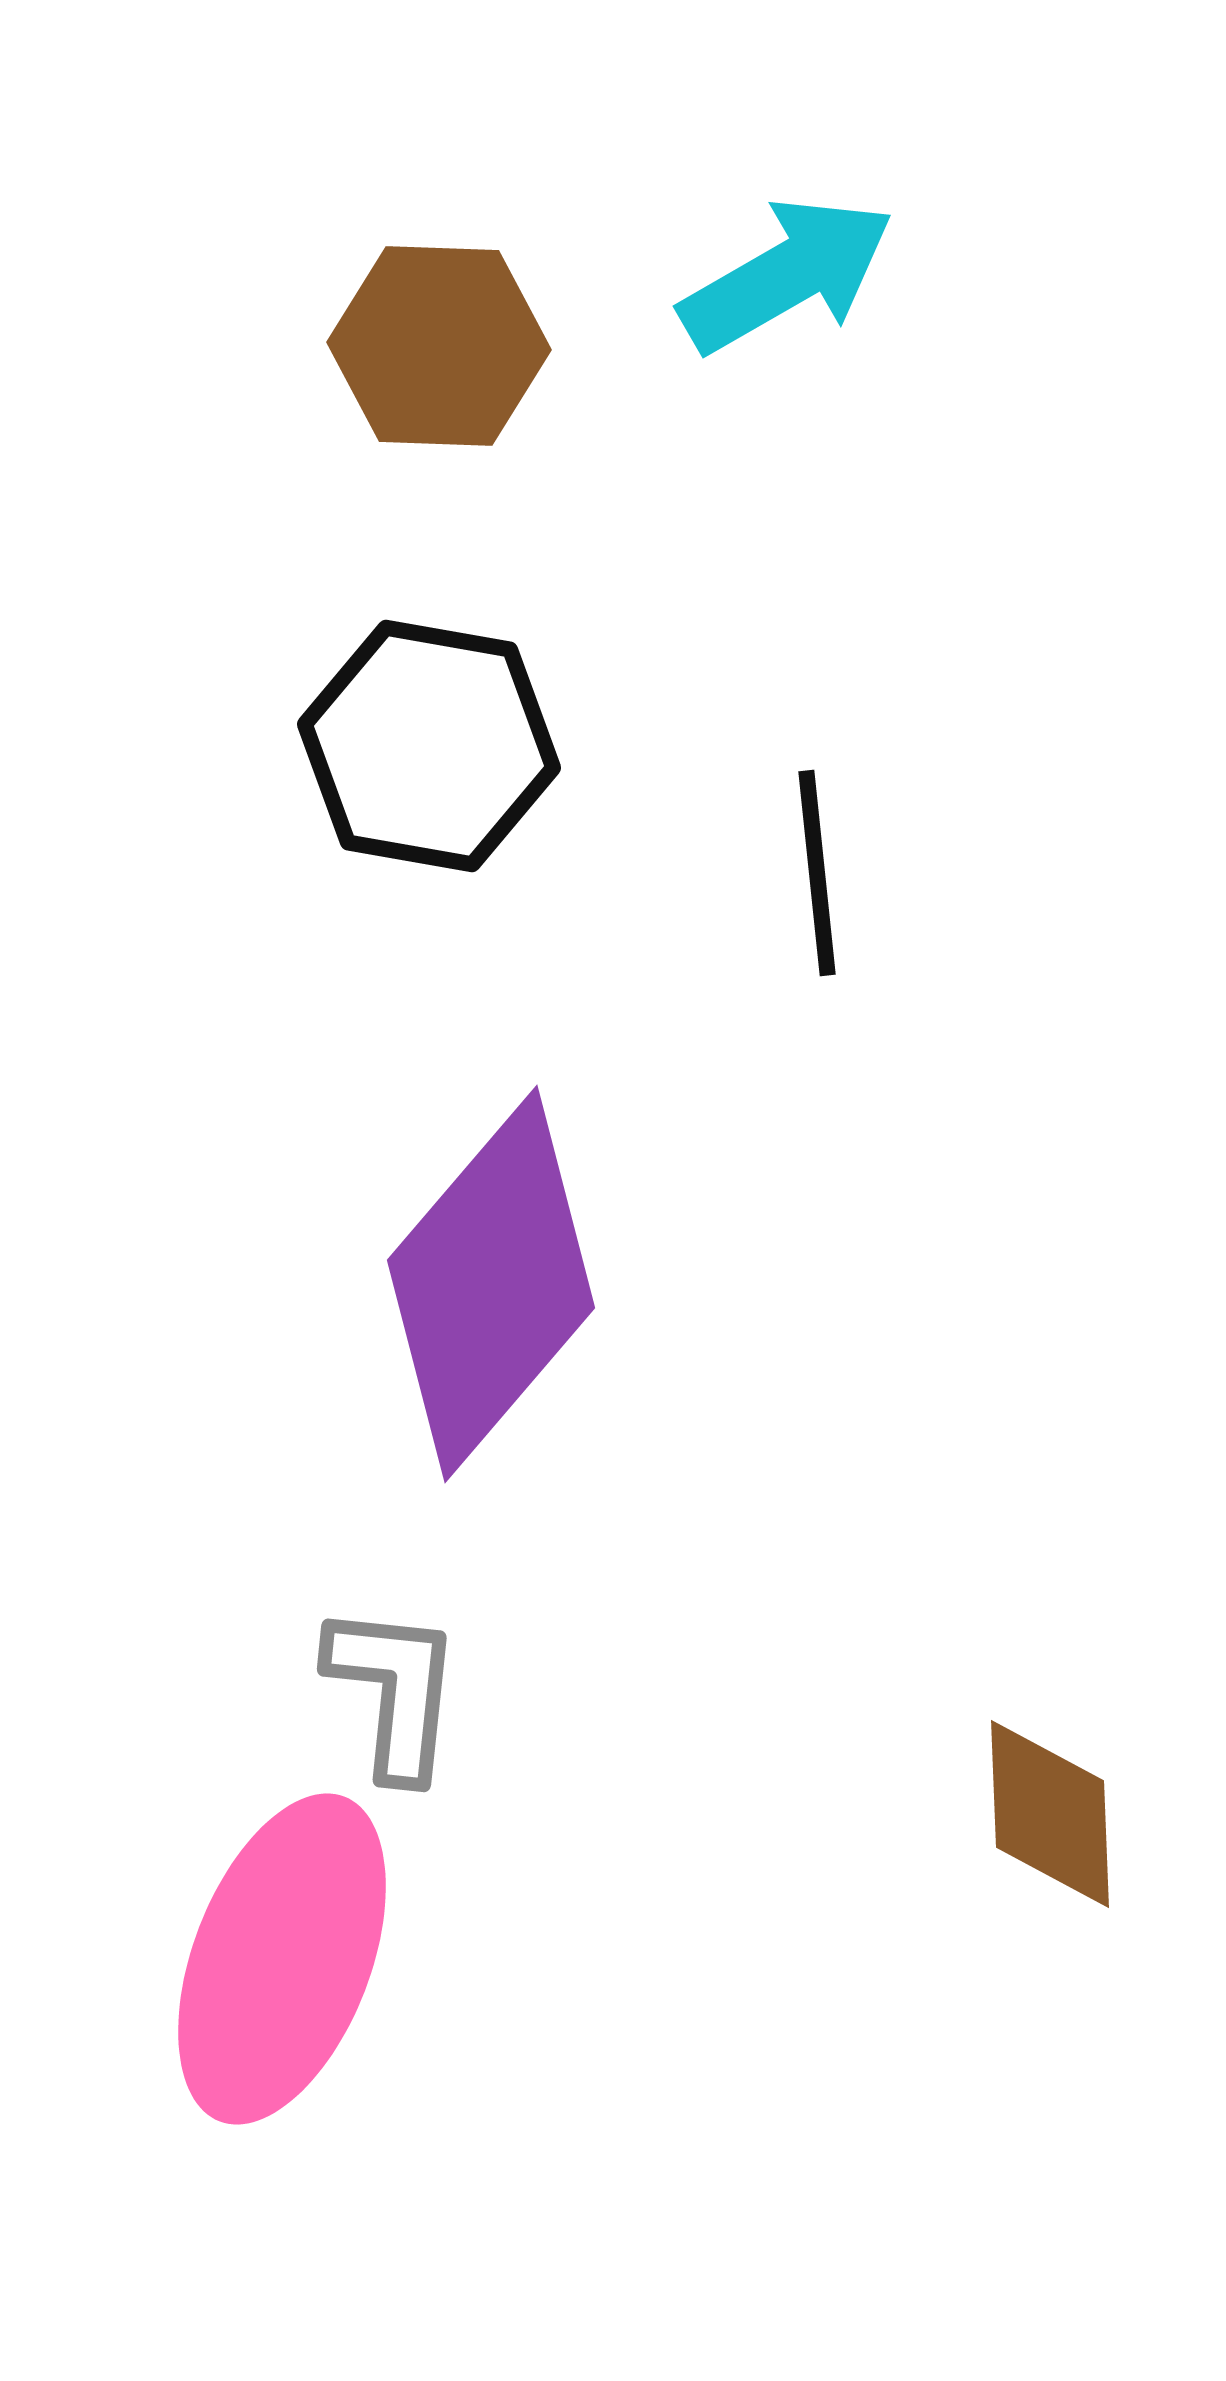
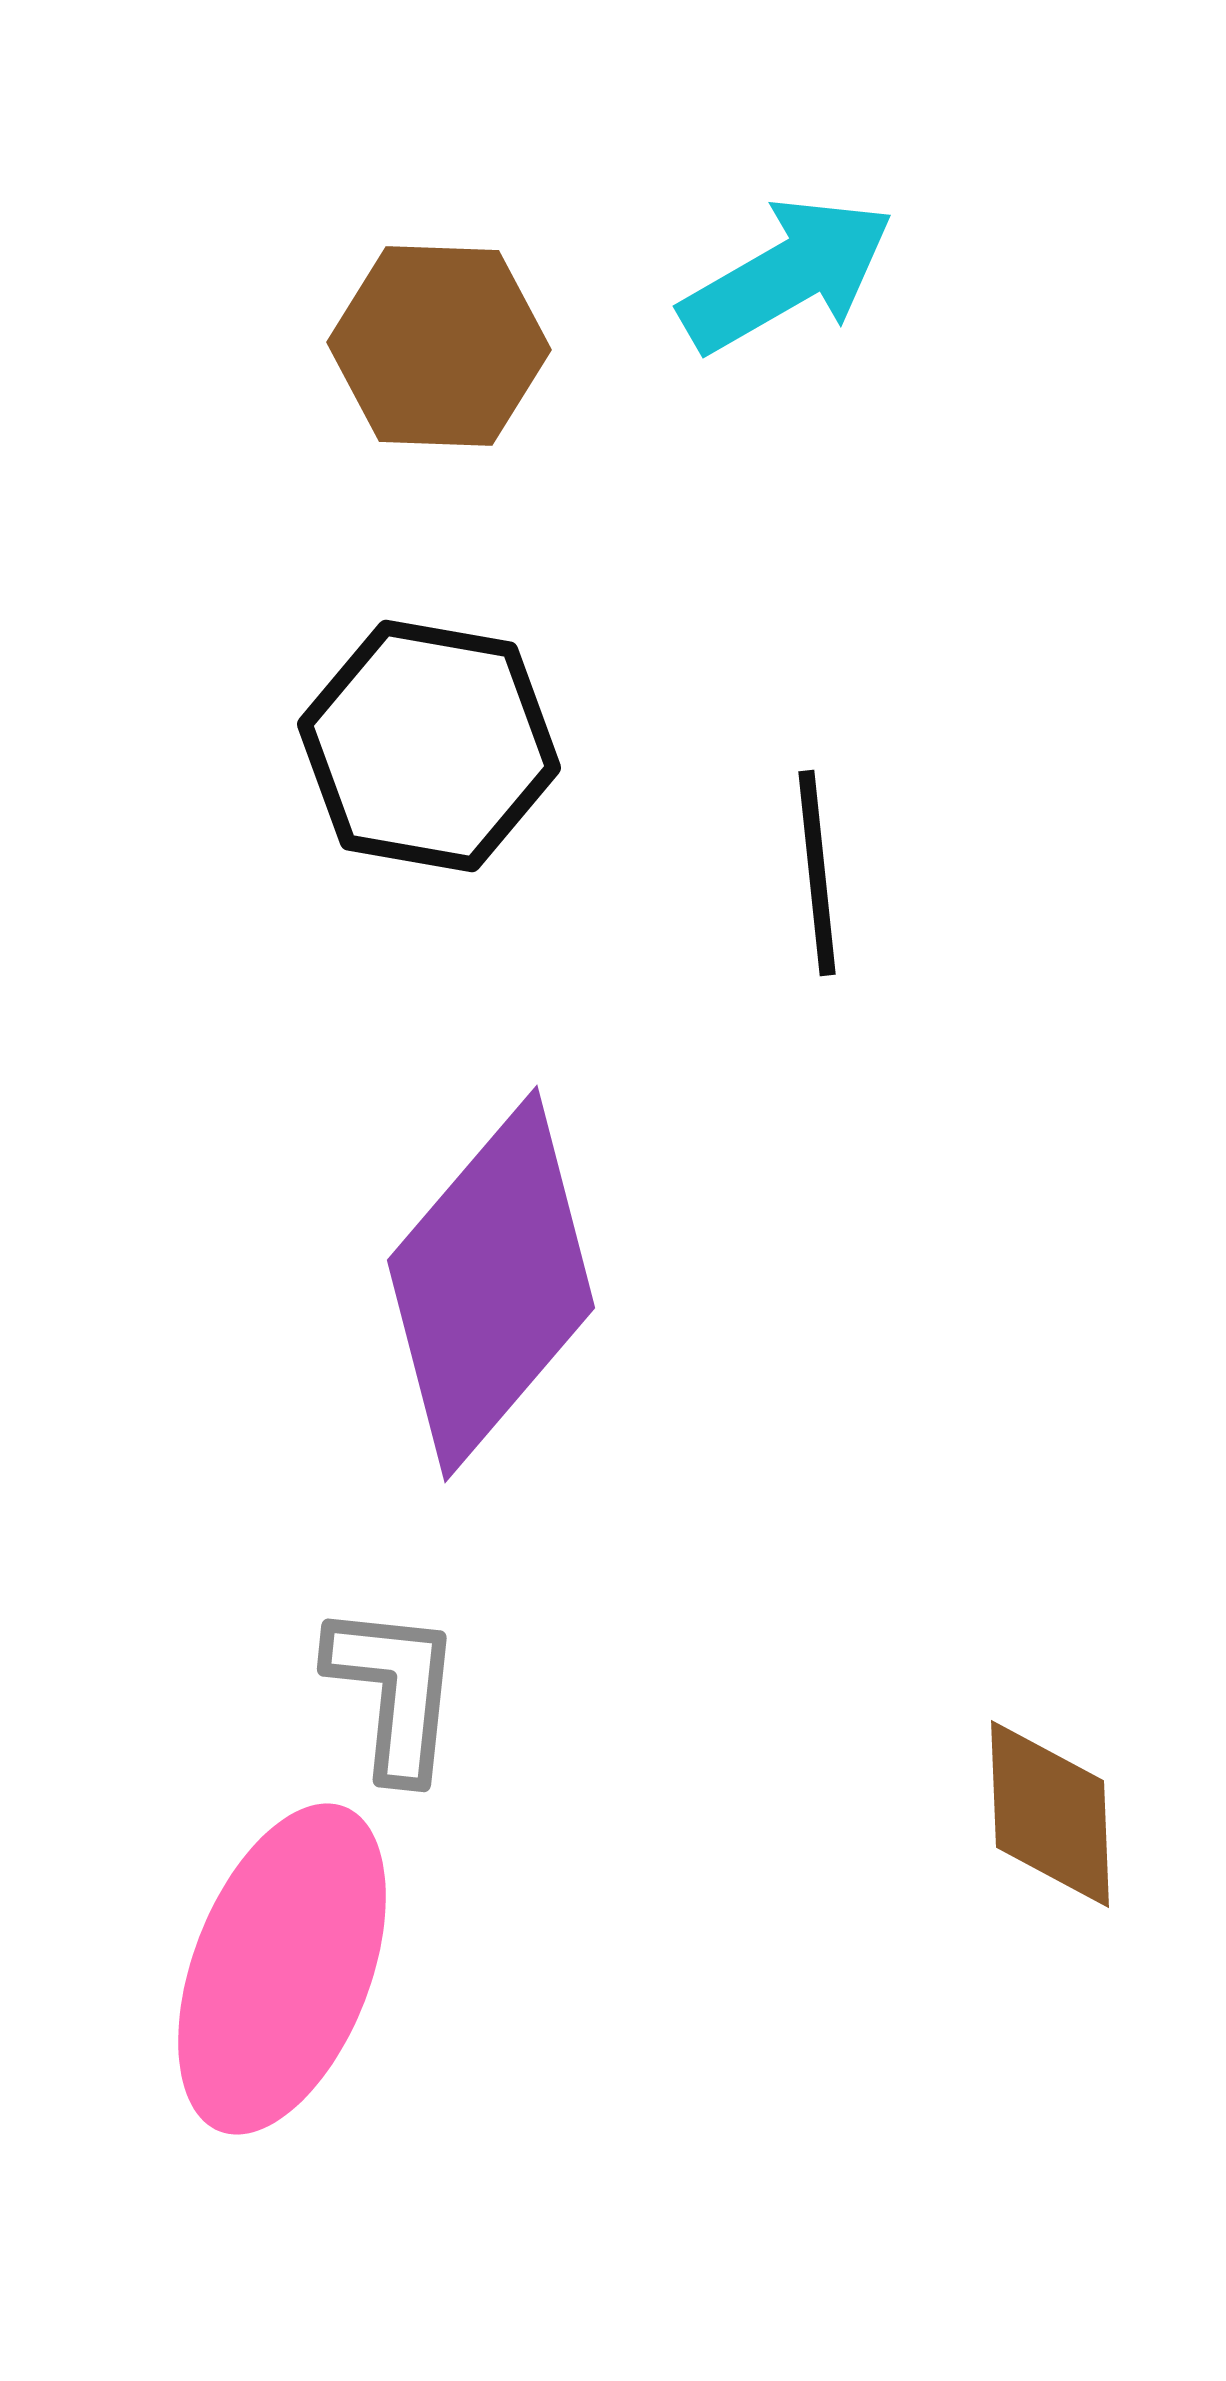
pink ellipse: moved 10 px down
